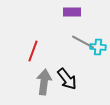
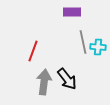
gray line: rotated 50 degrees clockwise
